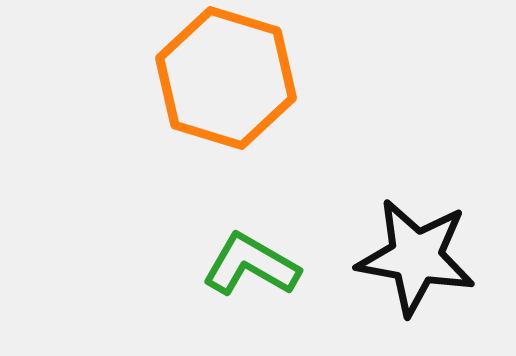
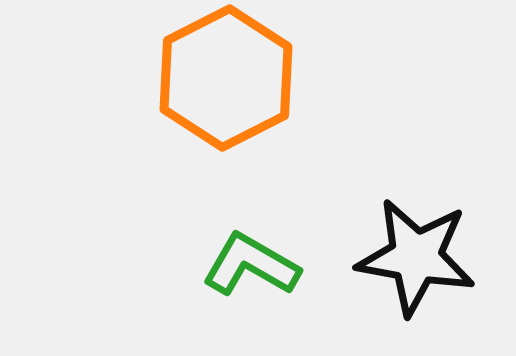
orange hexagon: rotated 16 degrees clockwise
